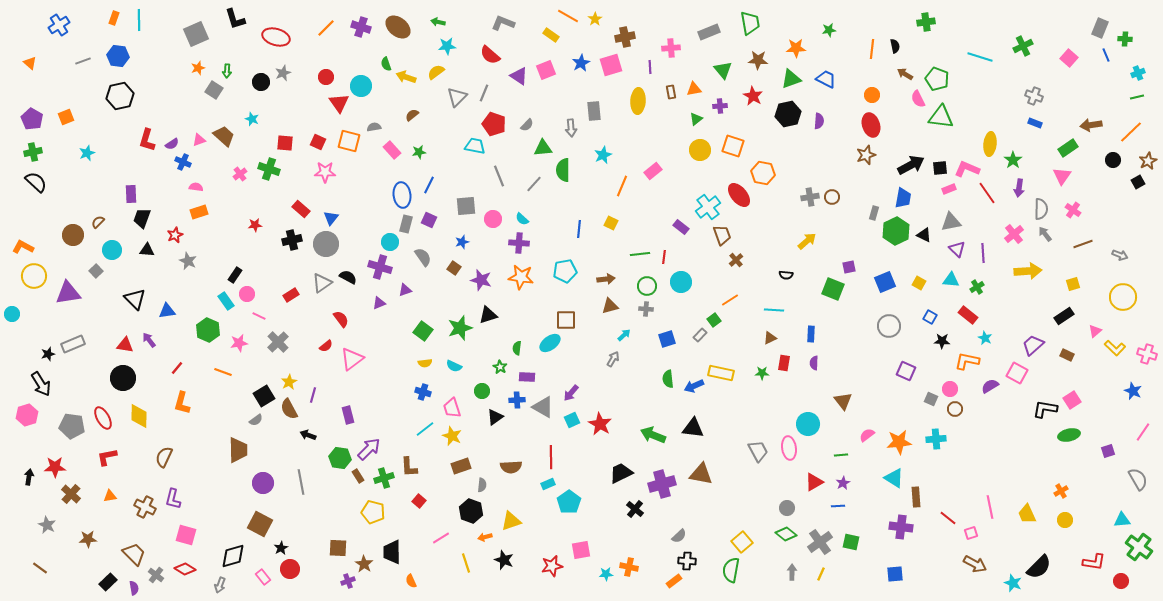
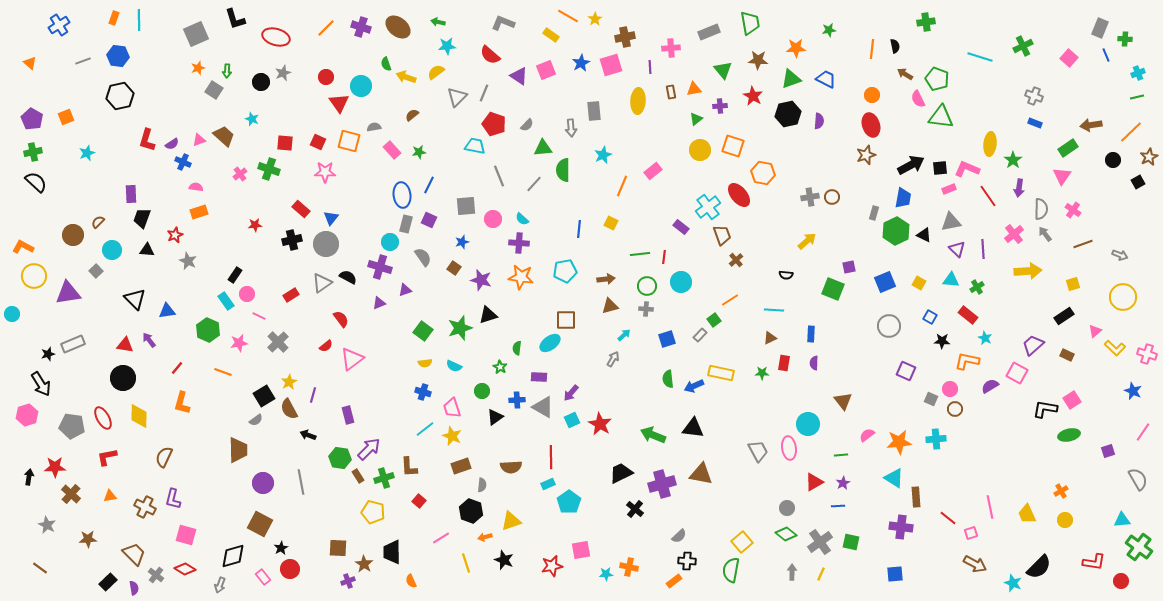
brown star at (1148, 161): moved 1 px right, 4 px up
red line at (987, 193): moved 1 px right, 3 px down
purple line at (983, 253): moved 4 px up
purple rectangle at (527, 377): moved 12 px right
